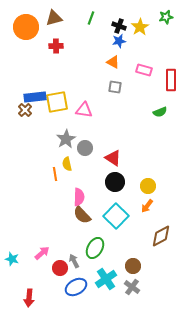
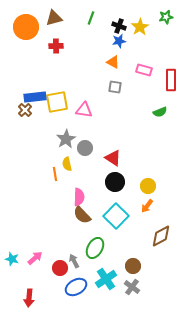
pink arrow: moved 7 px left, 5 px down
